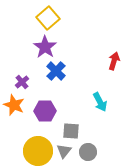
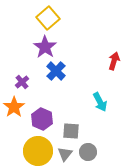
orange star: moved 2 px down; rotated 15 degrees clockwise
purple hexagon: moved 3 px left, 8 px down; rotated 25 degrees clockwise
gray triangle: moved 1 px right, 3 px down
